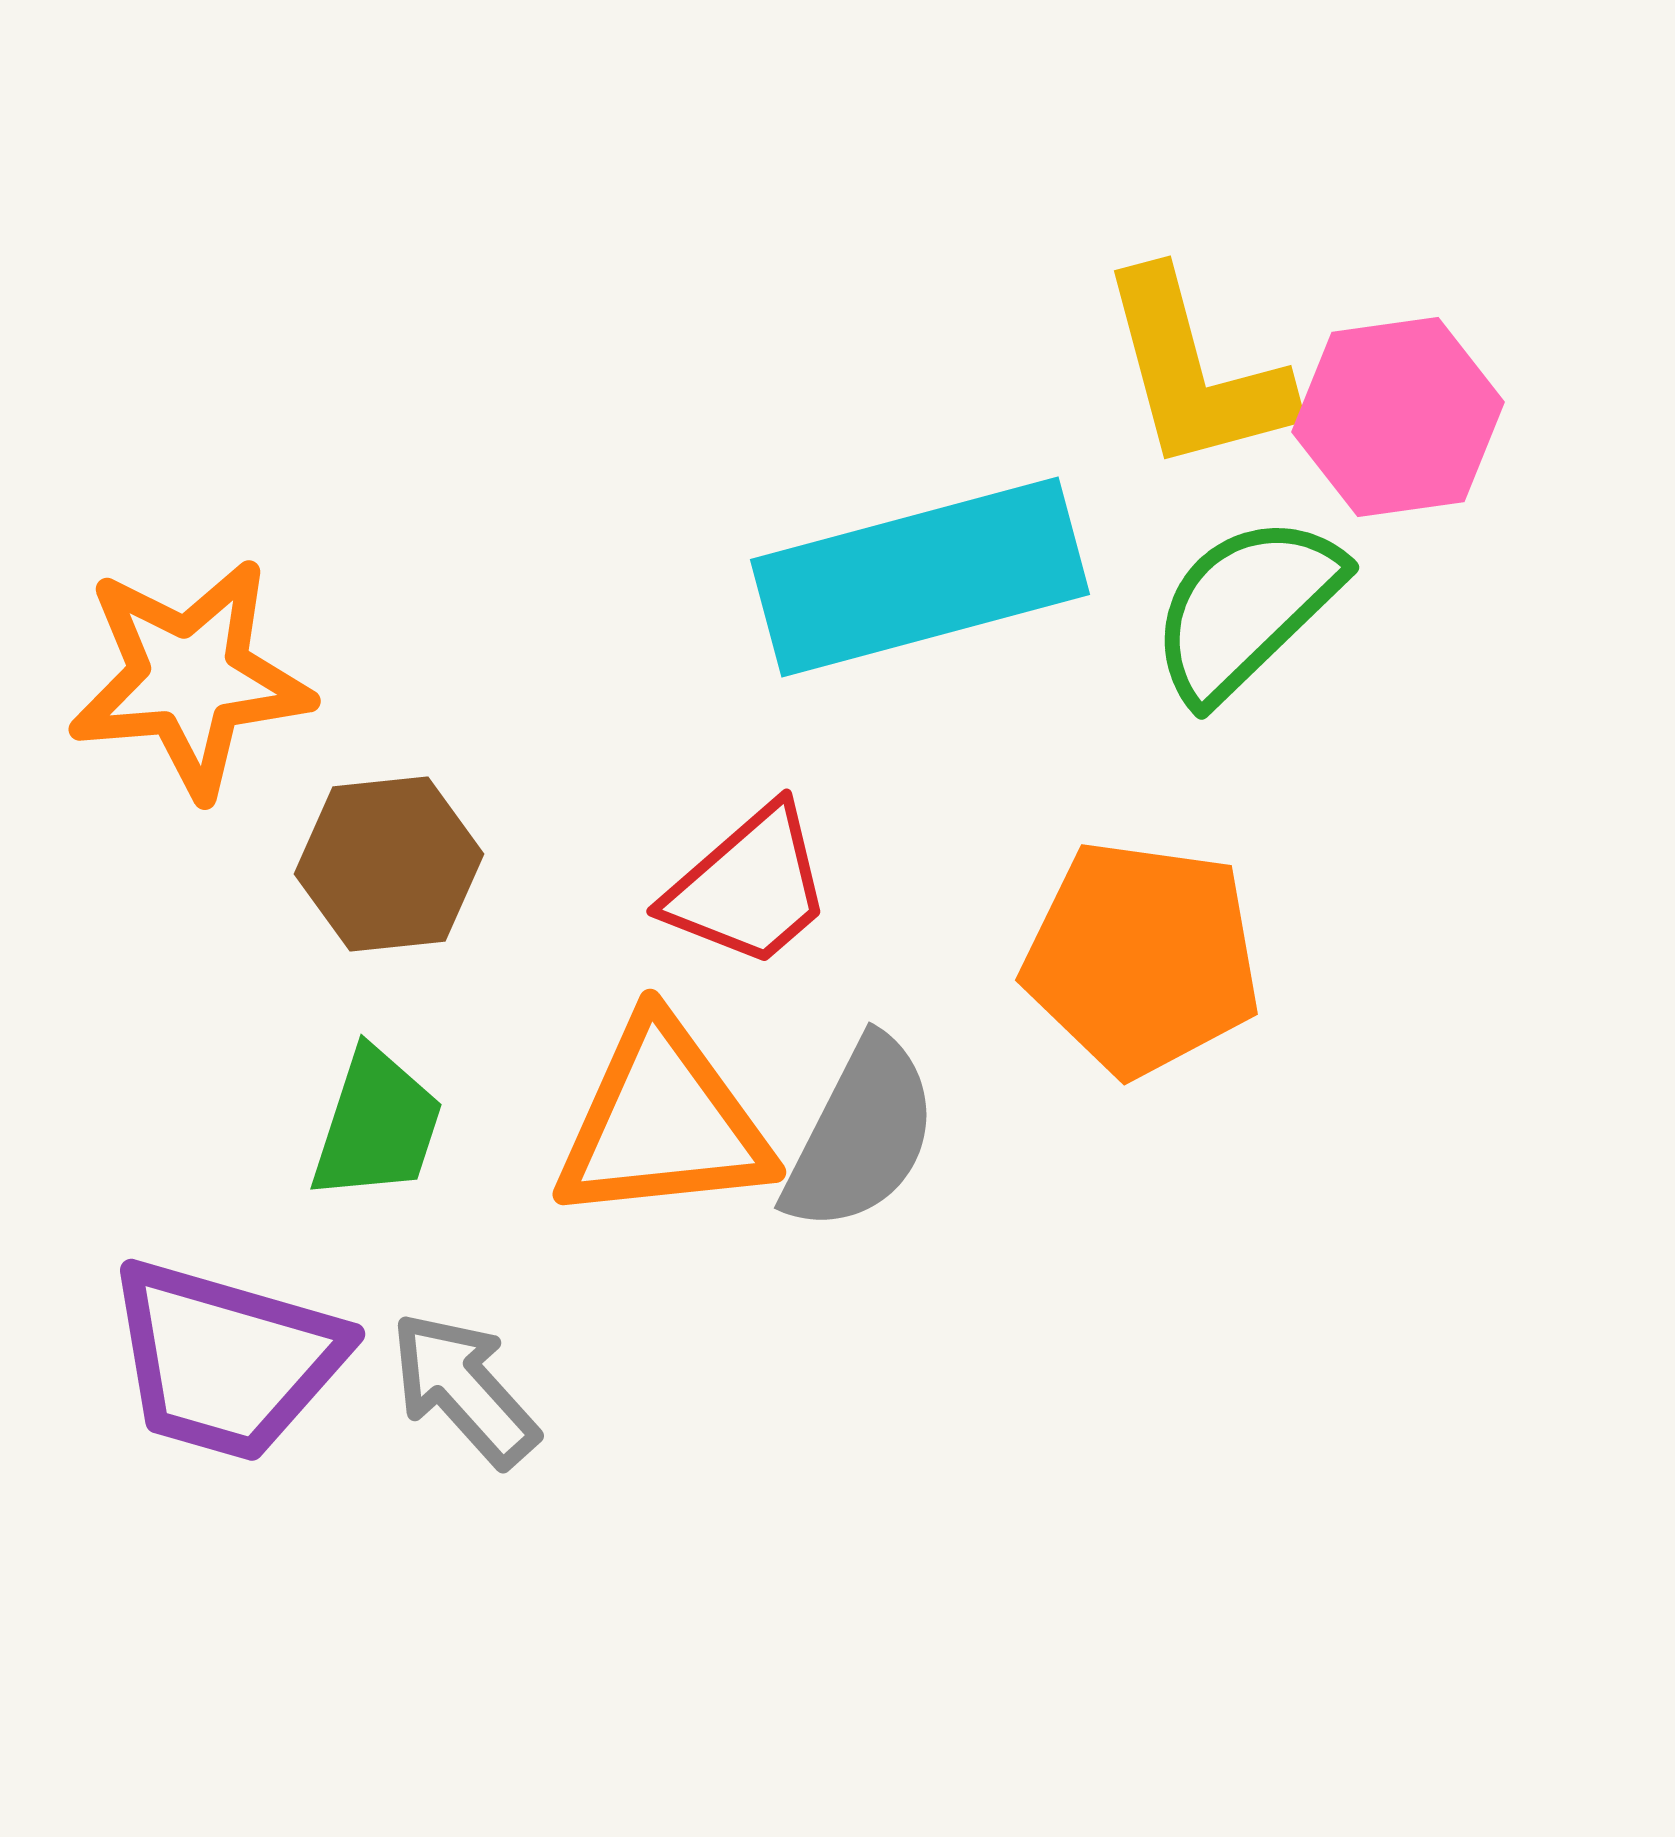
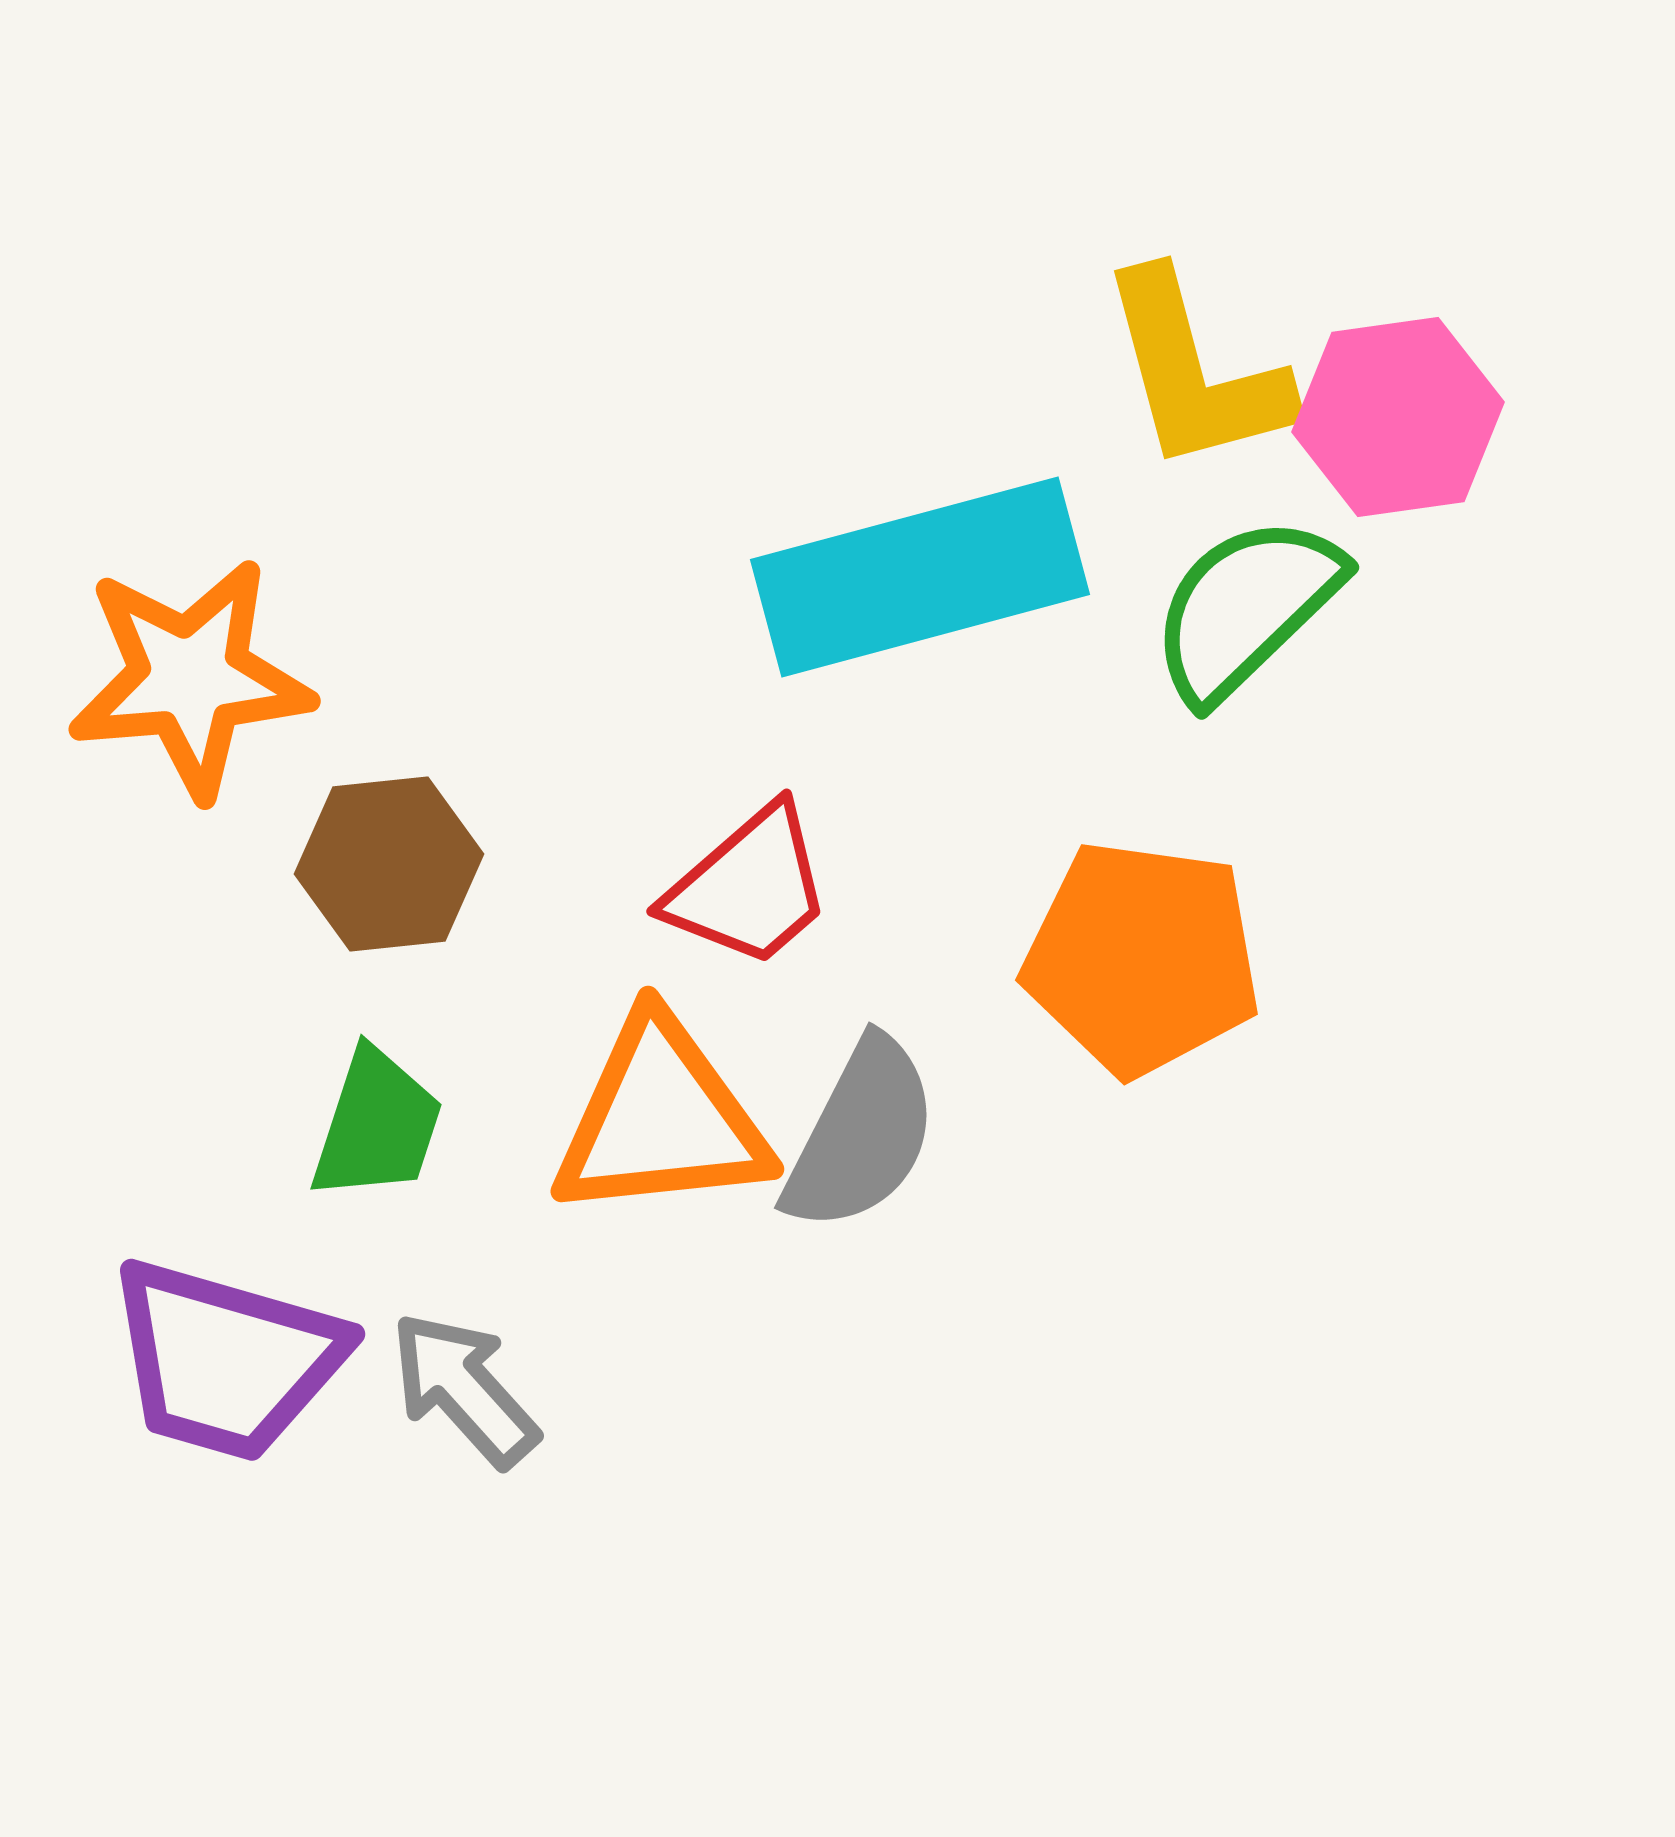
orange triangle: moved 2 px left, 3 px up
